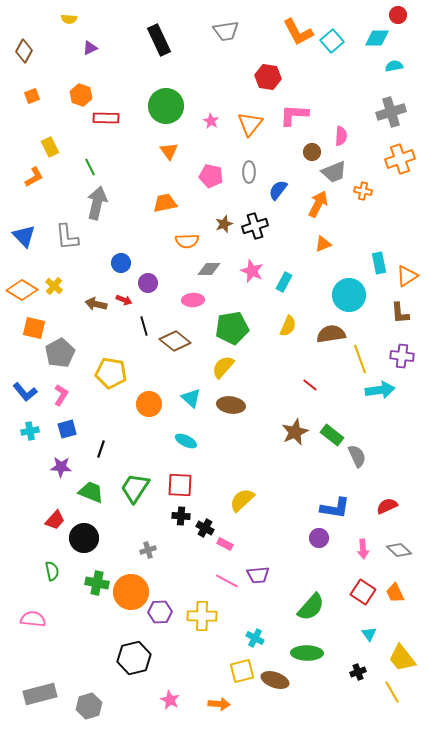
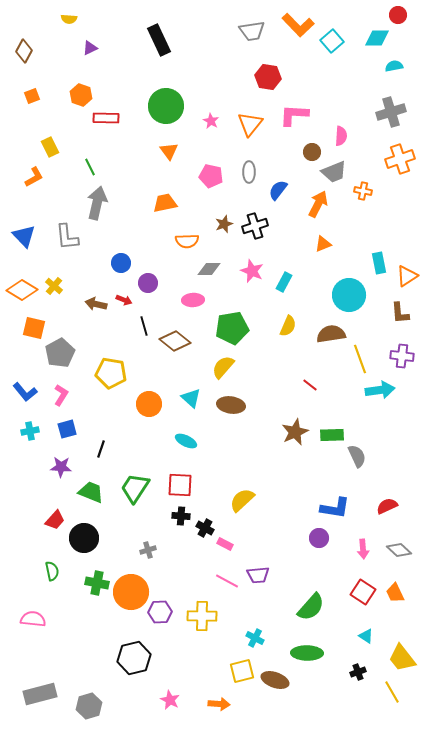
gray trapezoid at (226, 31): moved 26 px right
orange L-shape at (298, 32): moved 7 px up; rotated 16 degrees counterclockwise
green rectangle at (332, 435): rotated 40 degrees counterclockwise
cyan triangle at (369, 634): moved 3 px left, 2 px down; rotated 21 degrees counterclockwise
